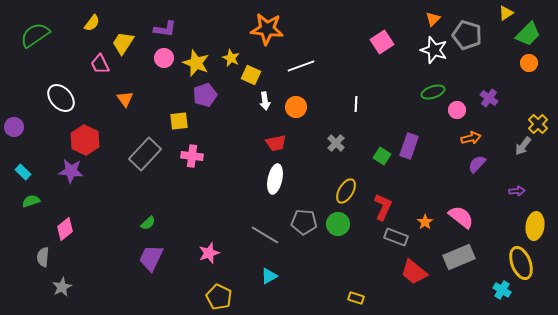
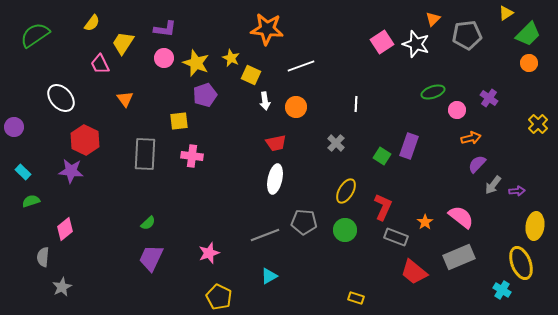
gray pentagon at (467, 35): rotated 24 degrees counterclockwise
white star at (434, 50): moved 18 px left, 6 px up
gray arrow at (523, 146): moved 30 px left, 39 px down
gray rectangle at (145, 154): rotated 40 degrees counterclockwise
green circle at (338, 224): moved 7 px right, 6 px down
gray line at (265, 235): rotated 52 degrees counterclockwise
